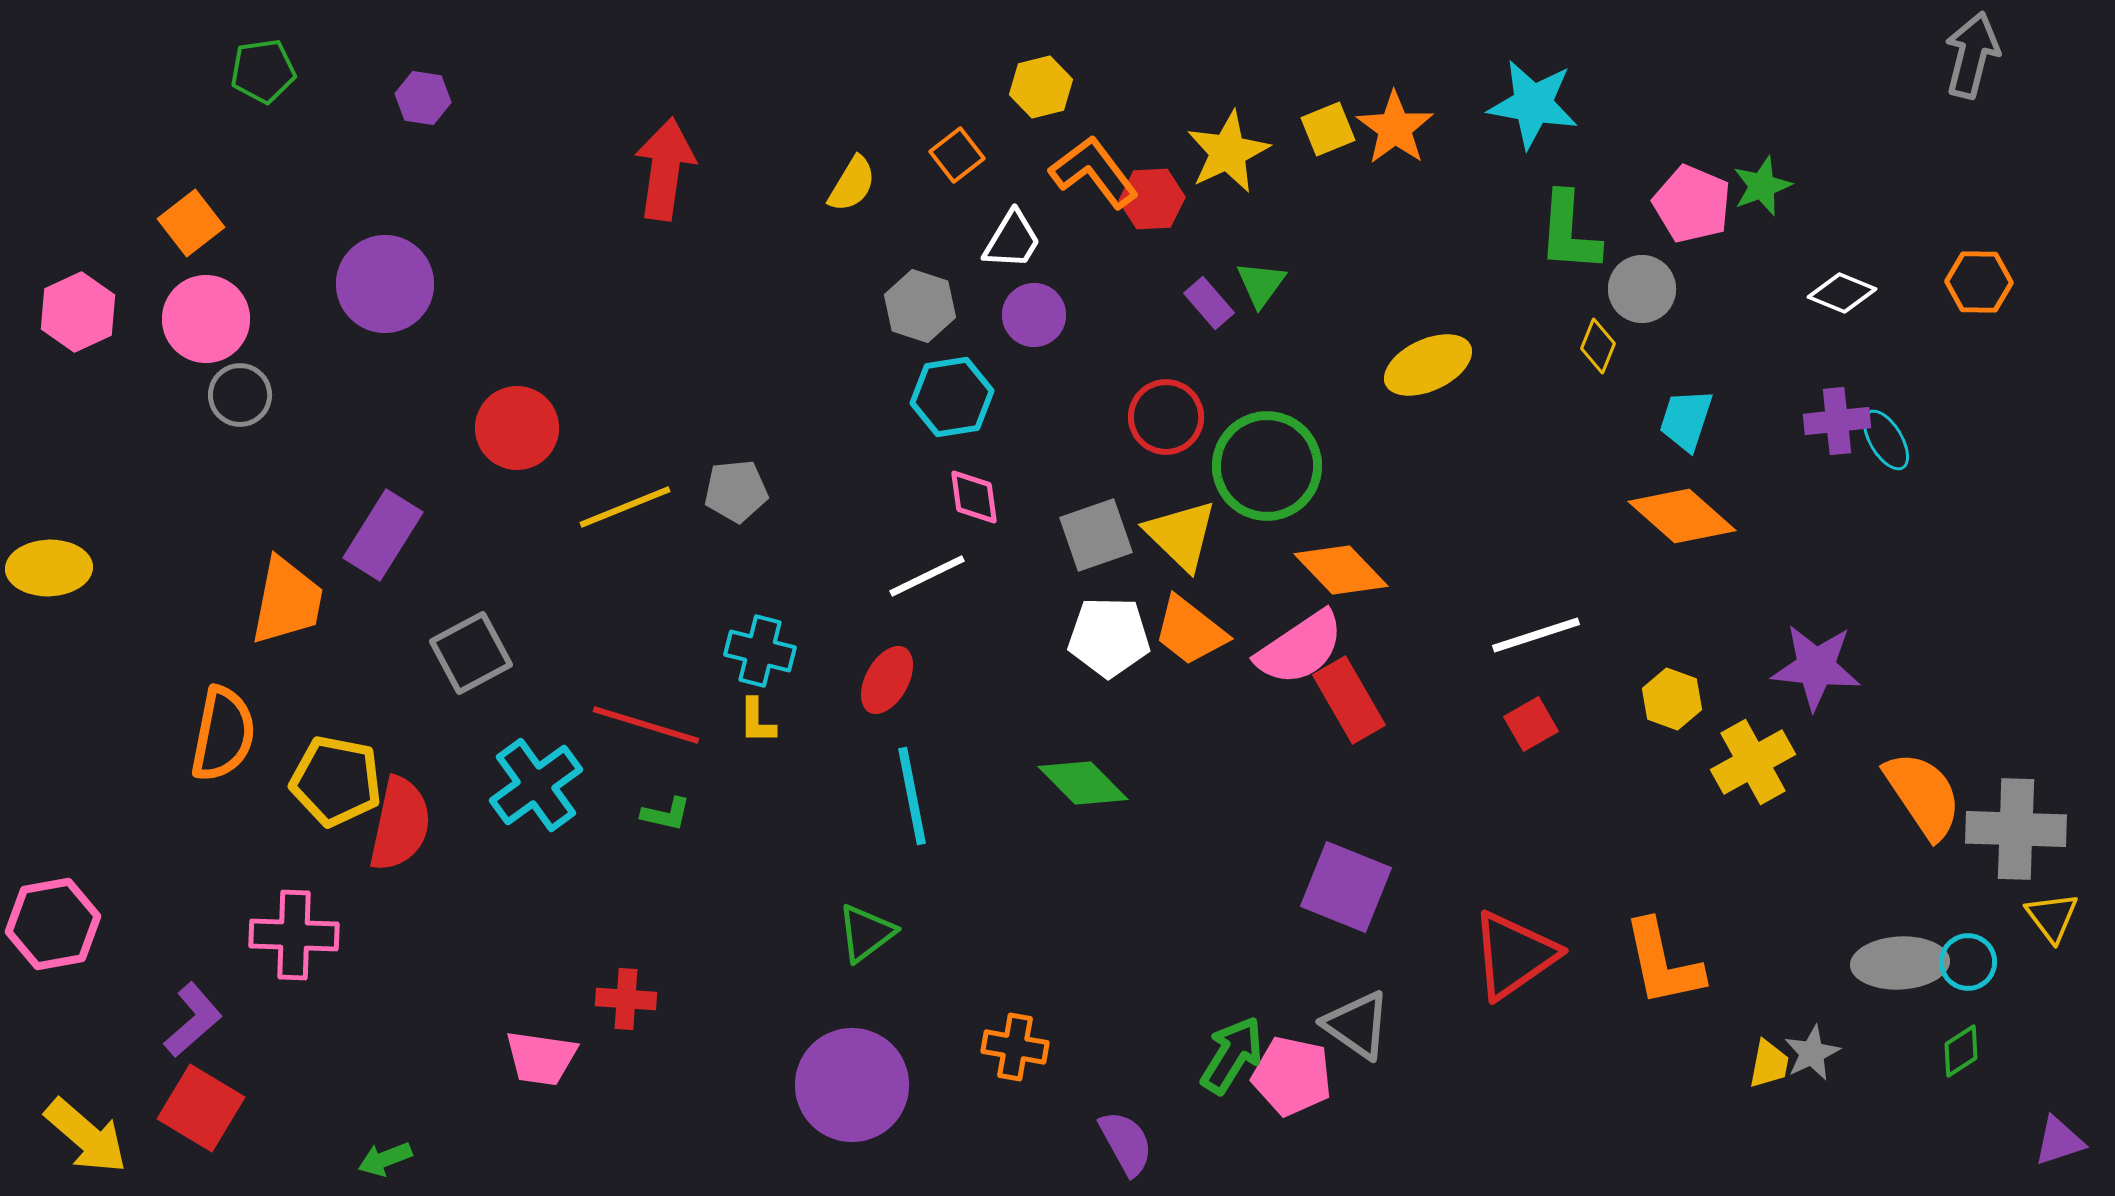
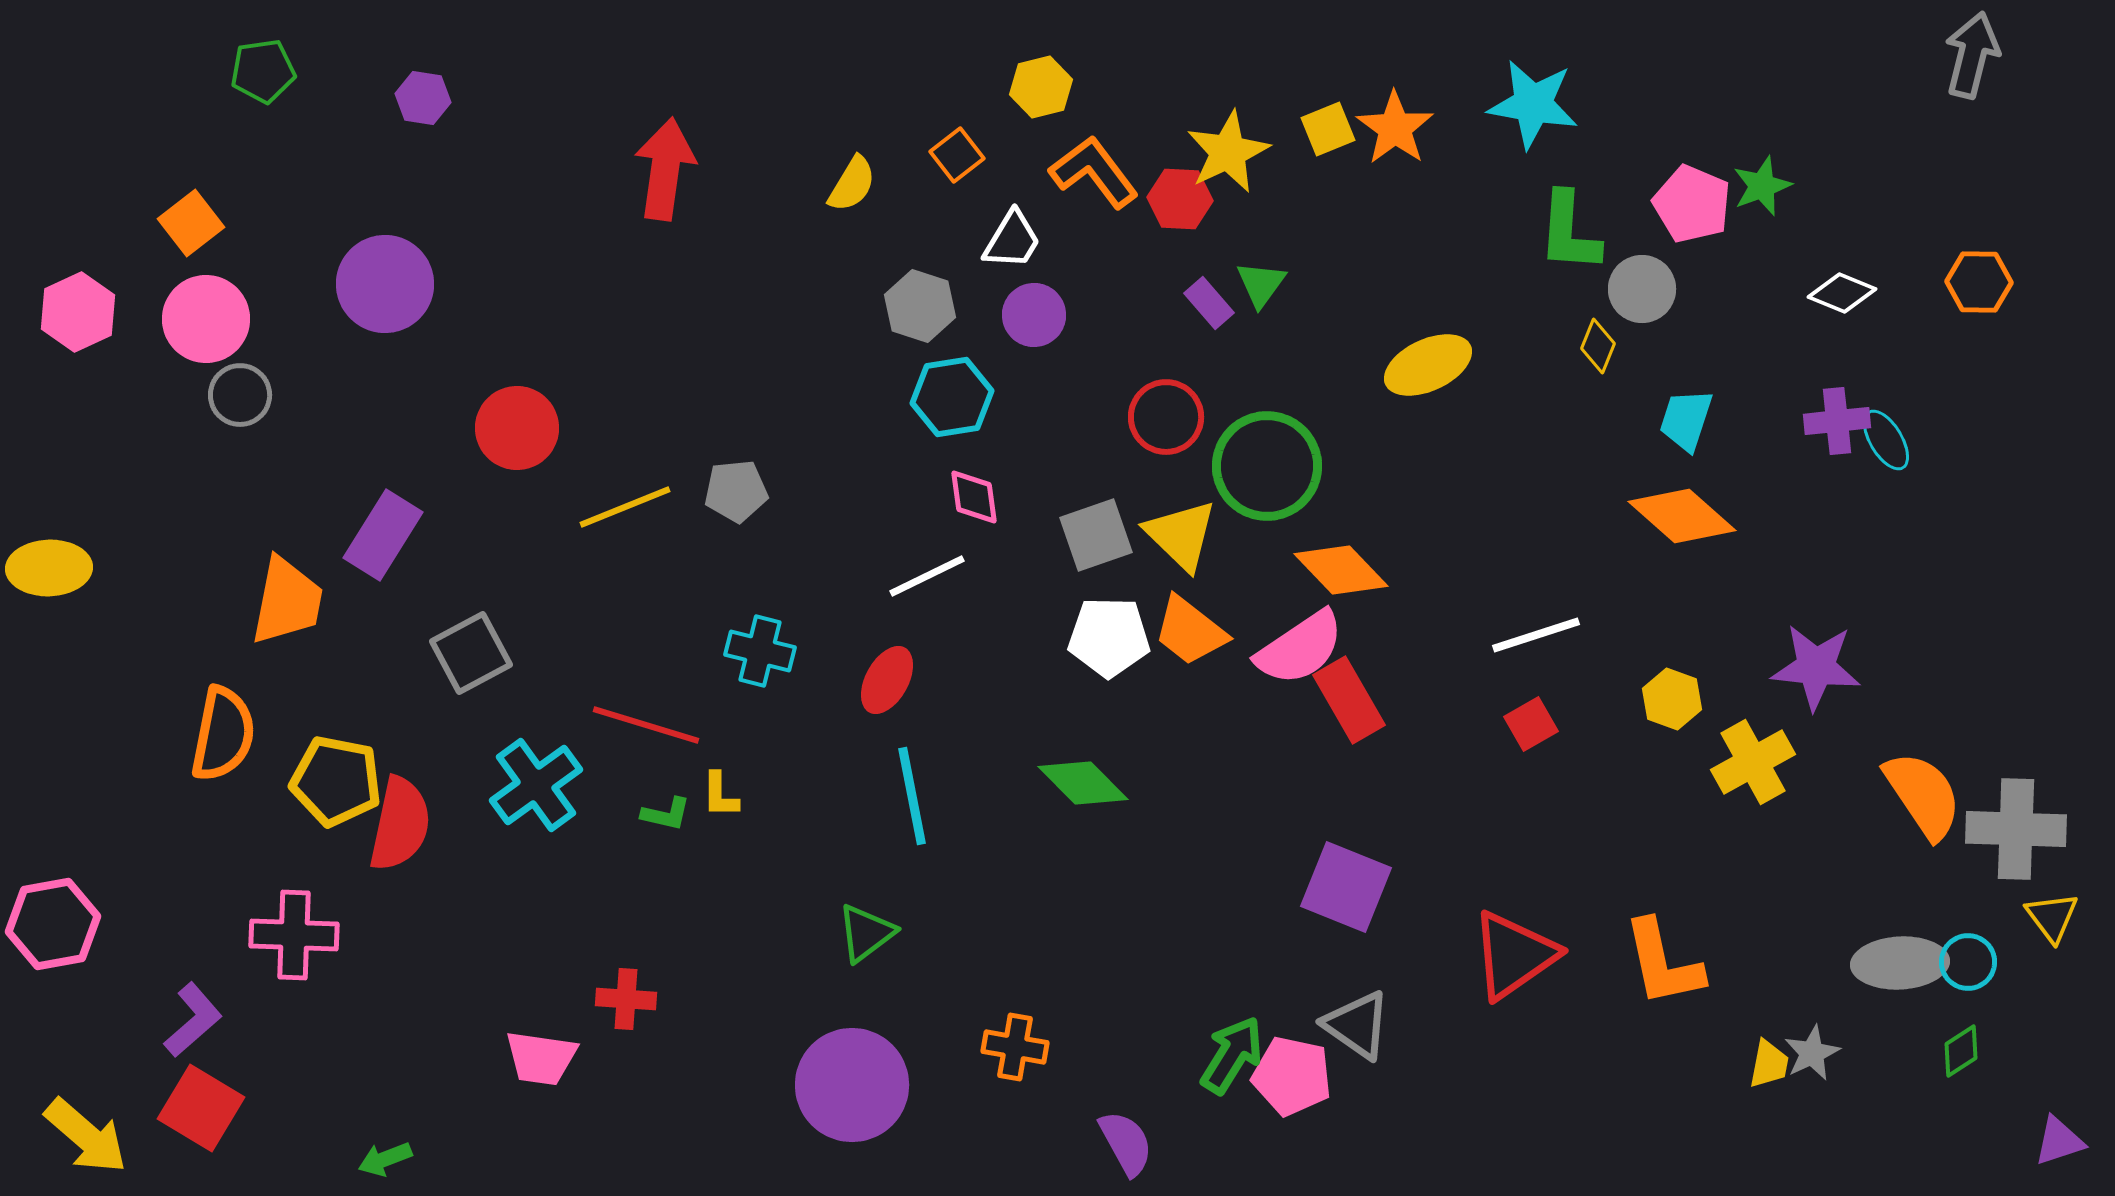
red hexagon at (1152, 199): moved 28 px right; rotated 6 degrees clockwise
yellow L-shape at (757, 721): moved 37 px left, 74 px down
